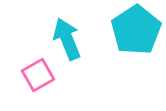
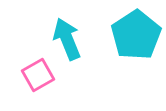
cyan pentagon: moved 5 px down
